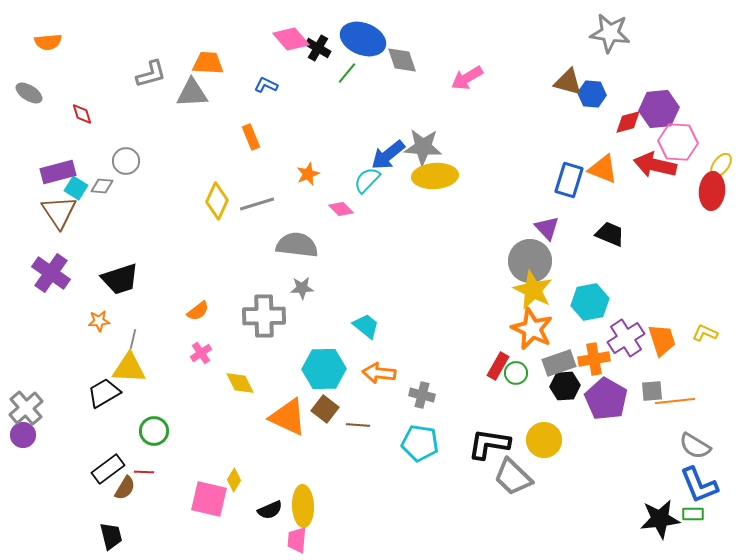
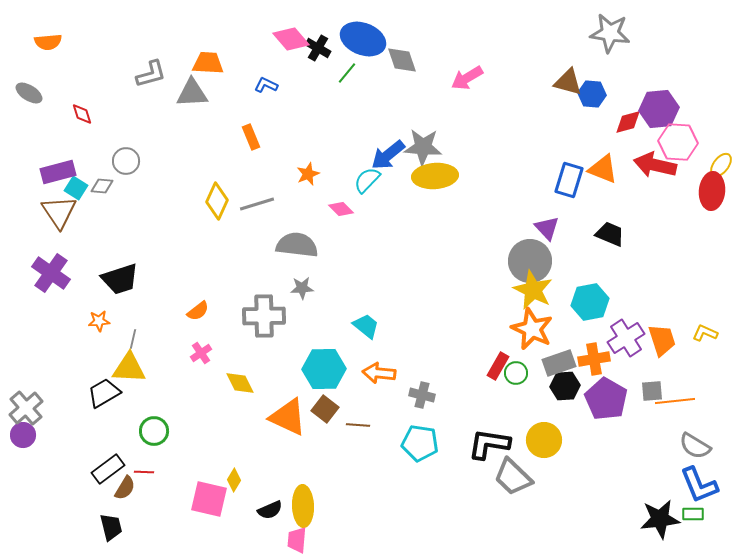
black trapezoid at (111, 536): moved 9 px up
